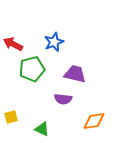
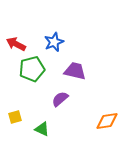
red arrow: moved 3 px right
purple trapezoid: moved 3 px up
purple semicircle: moved 3 px left; rotated 132 degrees clockwise
yellow square: moved 4 px right
orange diamond: moved 13 px right
